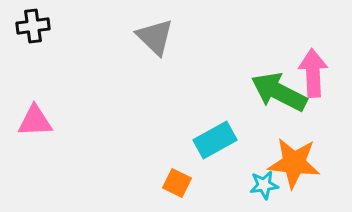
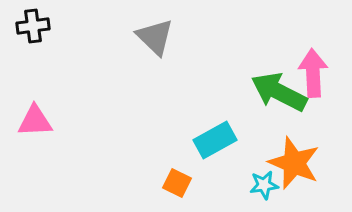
orange star: rotated 16 degrees clockwise
